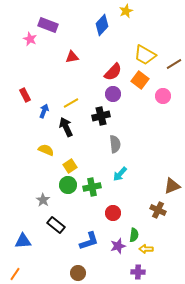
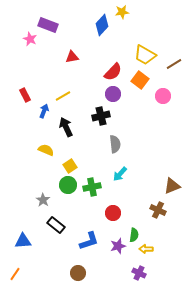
yellow star: moved 4 px left, 1 px down; rotated 16 degrees clockwise
yellow line: moved 8 px left, 7 px up
purple cross: moved 1 px right, 1 px down; rotated 24 degrees clockwise
